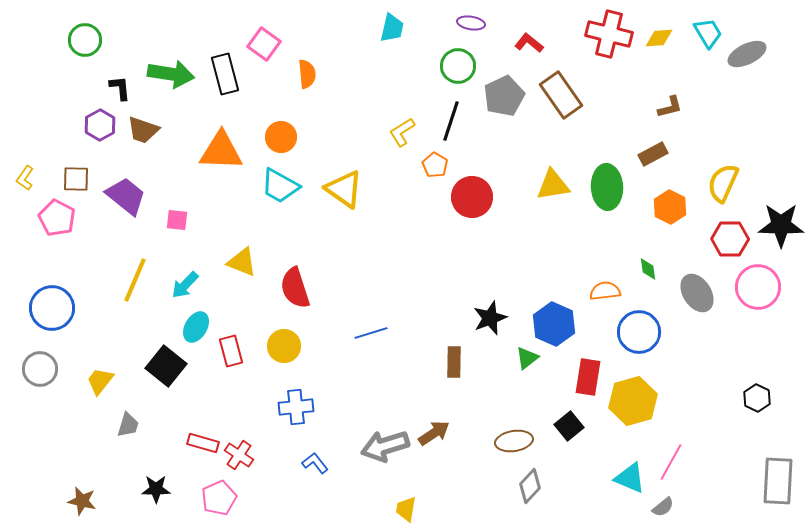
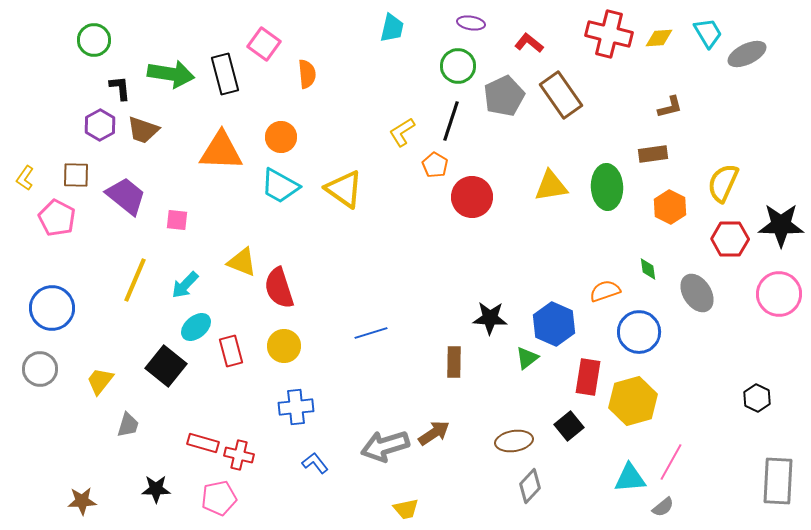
green circle at (85, 40): moved 9 px right
brown rectangle at (653, 154): rotated 20 degrees clockwise
brown square at (76, 179): moved 4 px up
yellow triangle at (553, 185): moved 2 px left, 1 px down
pink circle at (758, 287): moved 21 px right, 7 px down
red semicircle at (295, 288): moved 16 px left
orange semicircle at (605, 291): rotated 12 degrees counterclockwise
black star at (490, 318): rotated 24 degrees clockwise
cyan ellipse at (196, 327): rotated 20 degrees clockwise
red cross at (239, 455): rotated 20 degrees counterclockwise
cyan triangle at (630, 478): rotated 28 degrees counterclockwise
pink pentagon at (219, 498): rotated 12 degrees clockwise
brown star at (82, 501): rotated 16 degrees counterclockwise
yellow trapezoid at (406, 509): rotated 112 degrees counterclockwise
